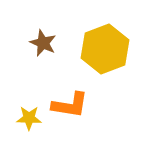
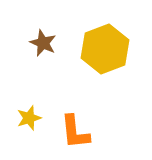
orange L-shape: moved 5 px right, 27 px down; rotated 75 degrees clockwise
yellow star: rotated 20 degrees counterclockwise
